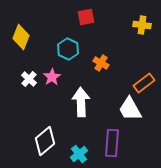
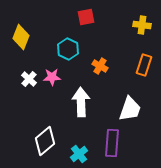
orange cross: moved 1 px left, 3 px down
pink star: rotated 30 degrees clockwise
orange rectangle: moved 18 px up; rotated 35 degrees counterclockwise
white trapezoid: rotated 132 degrees counterclockwise
